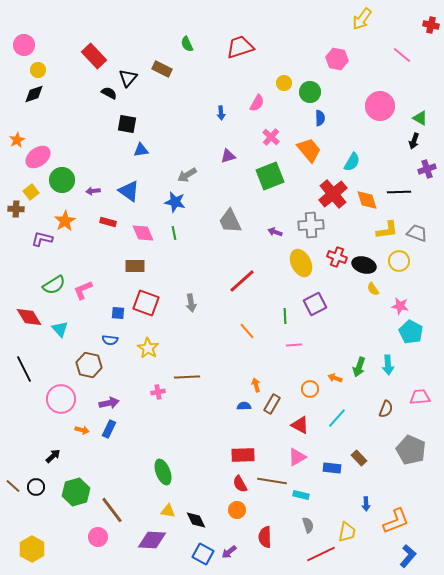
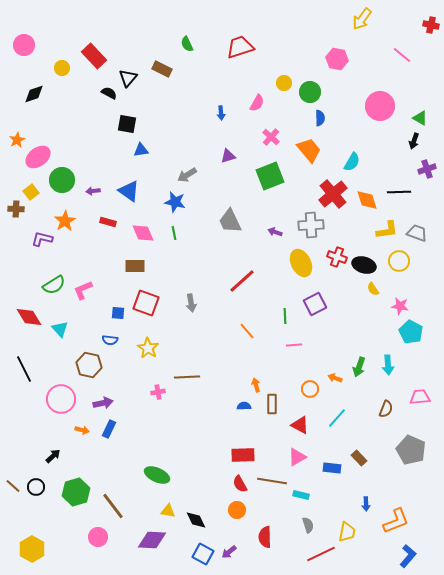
yellow circle at (38, 70): moved 24 px right, 2 px up
purple arrow at (109, 403): moved 6 px left
brown rectangle at (272, 404): rotated 30 degrees counterclockwise
green ellipse at (163, 472): moved 6 px left, 3 px down; rotated 45 degrees counterclockwise
brown line at (112, 510): moved 1 px right, 4 px up
